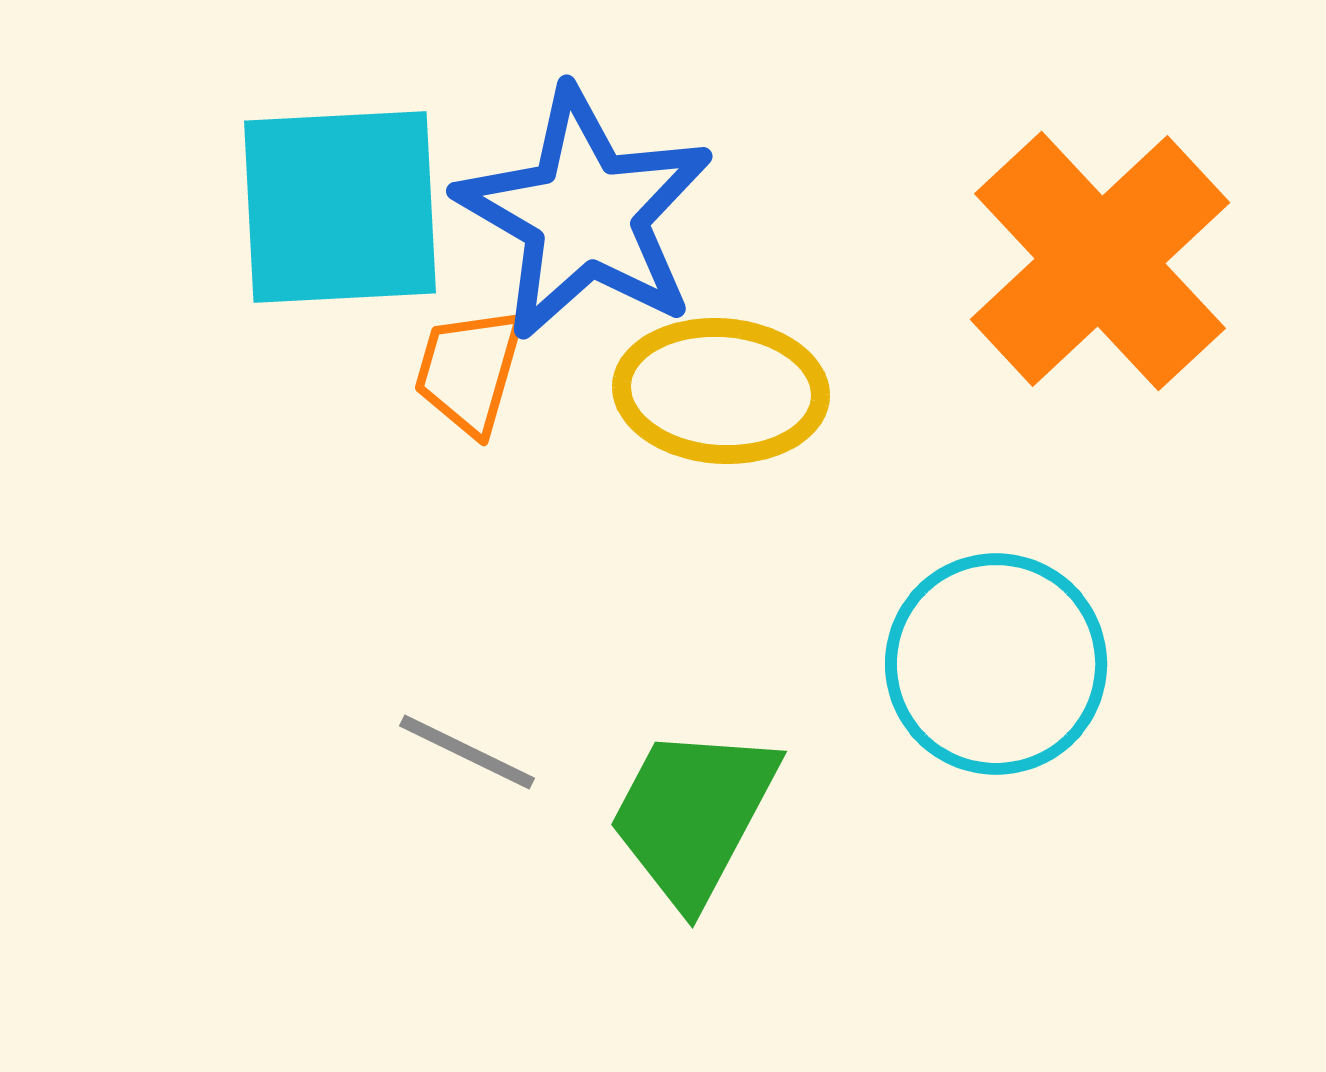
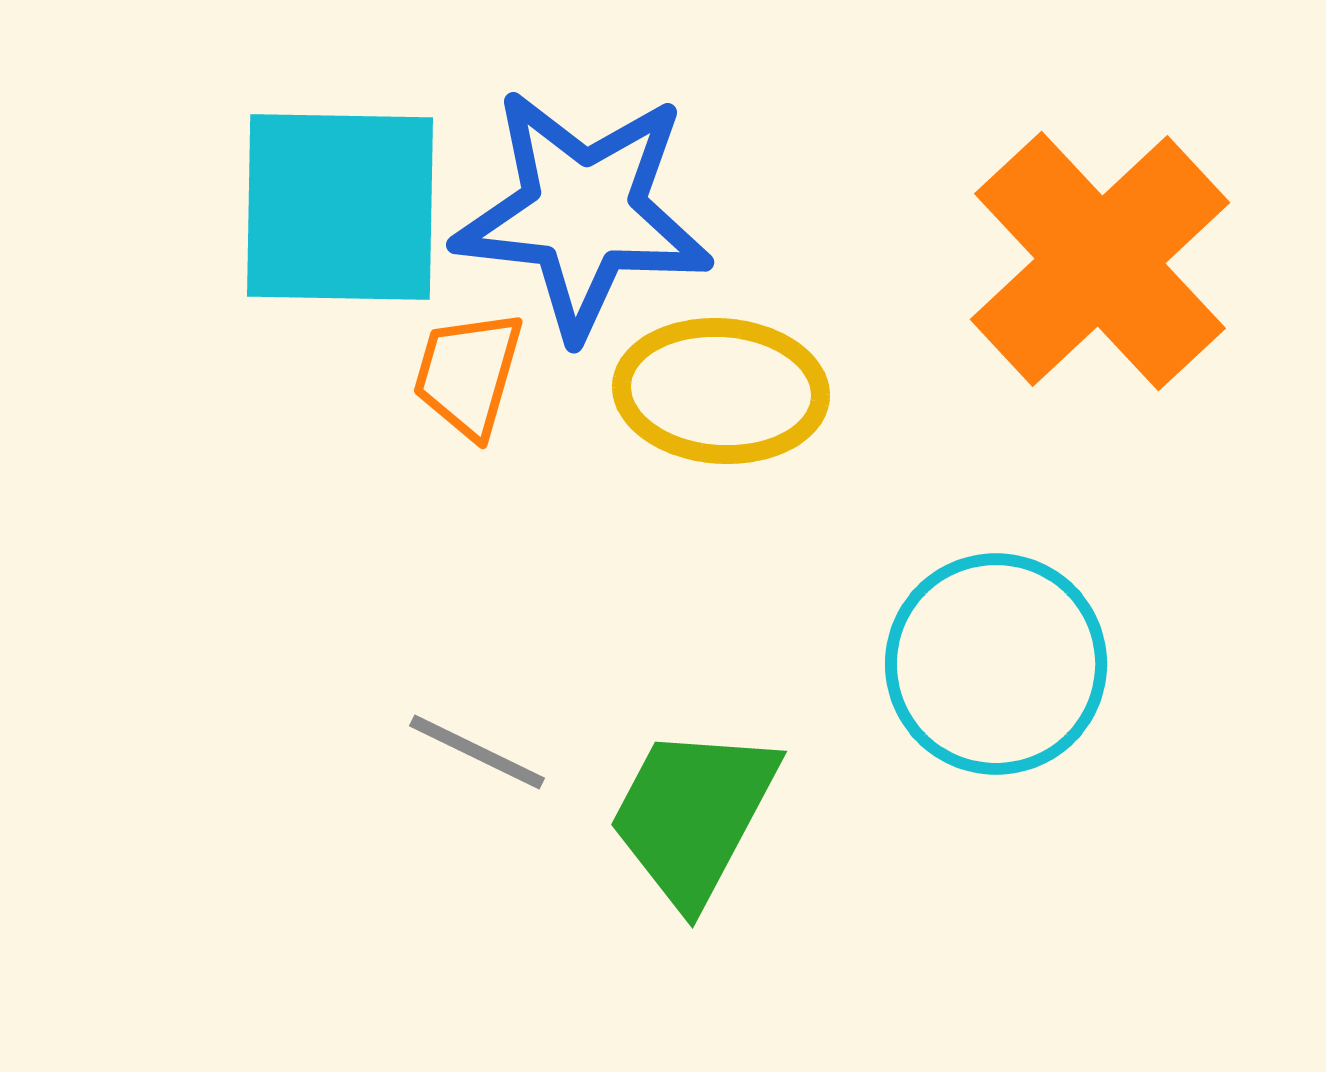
cyan square: rotated 4 degrees clockwise
blue star: moved 2 px left, 1 px up; rotated 24 degrees counterclockwise
orange trapezoid: moved 1 px left, 3 px down
gray line: moved 10 px right
